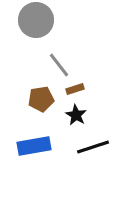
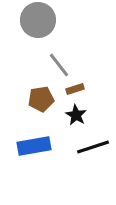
gray circle: moved 2 px right
